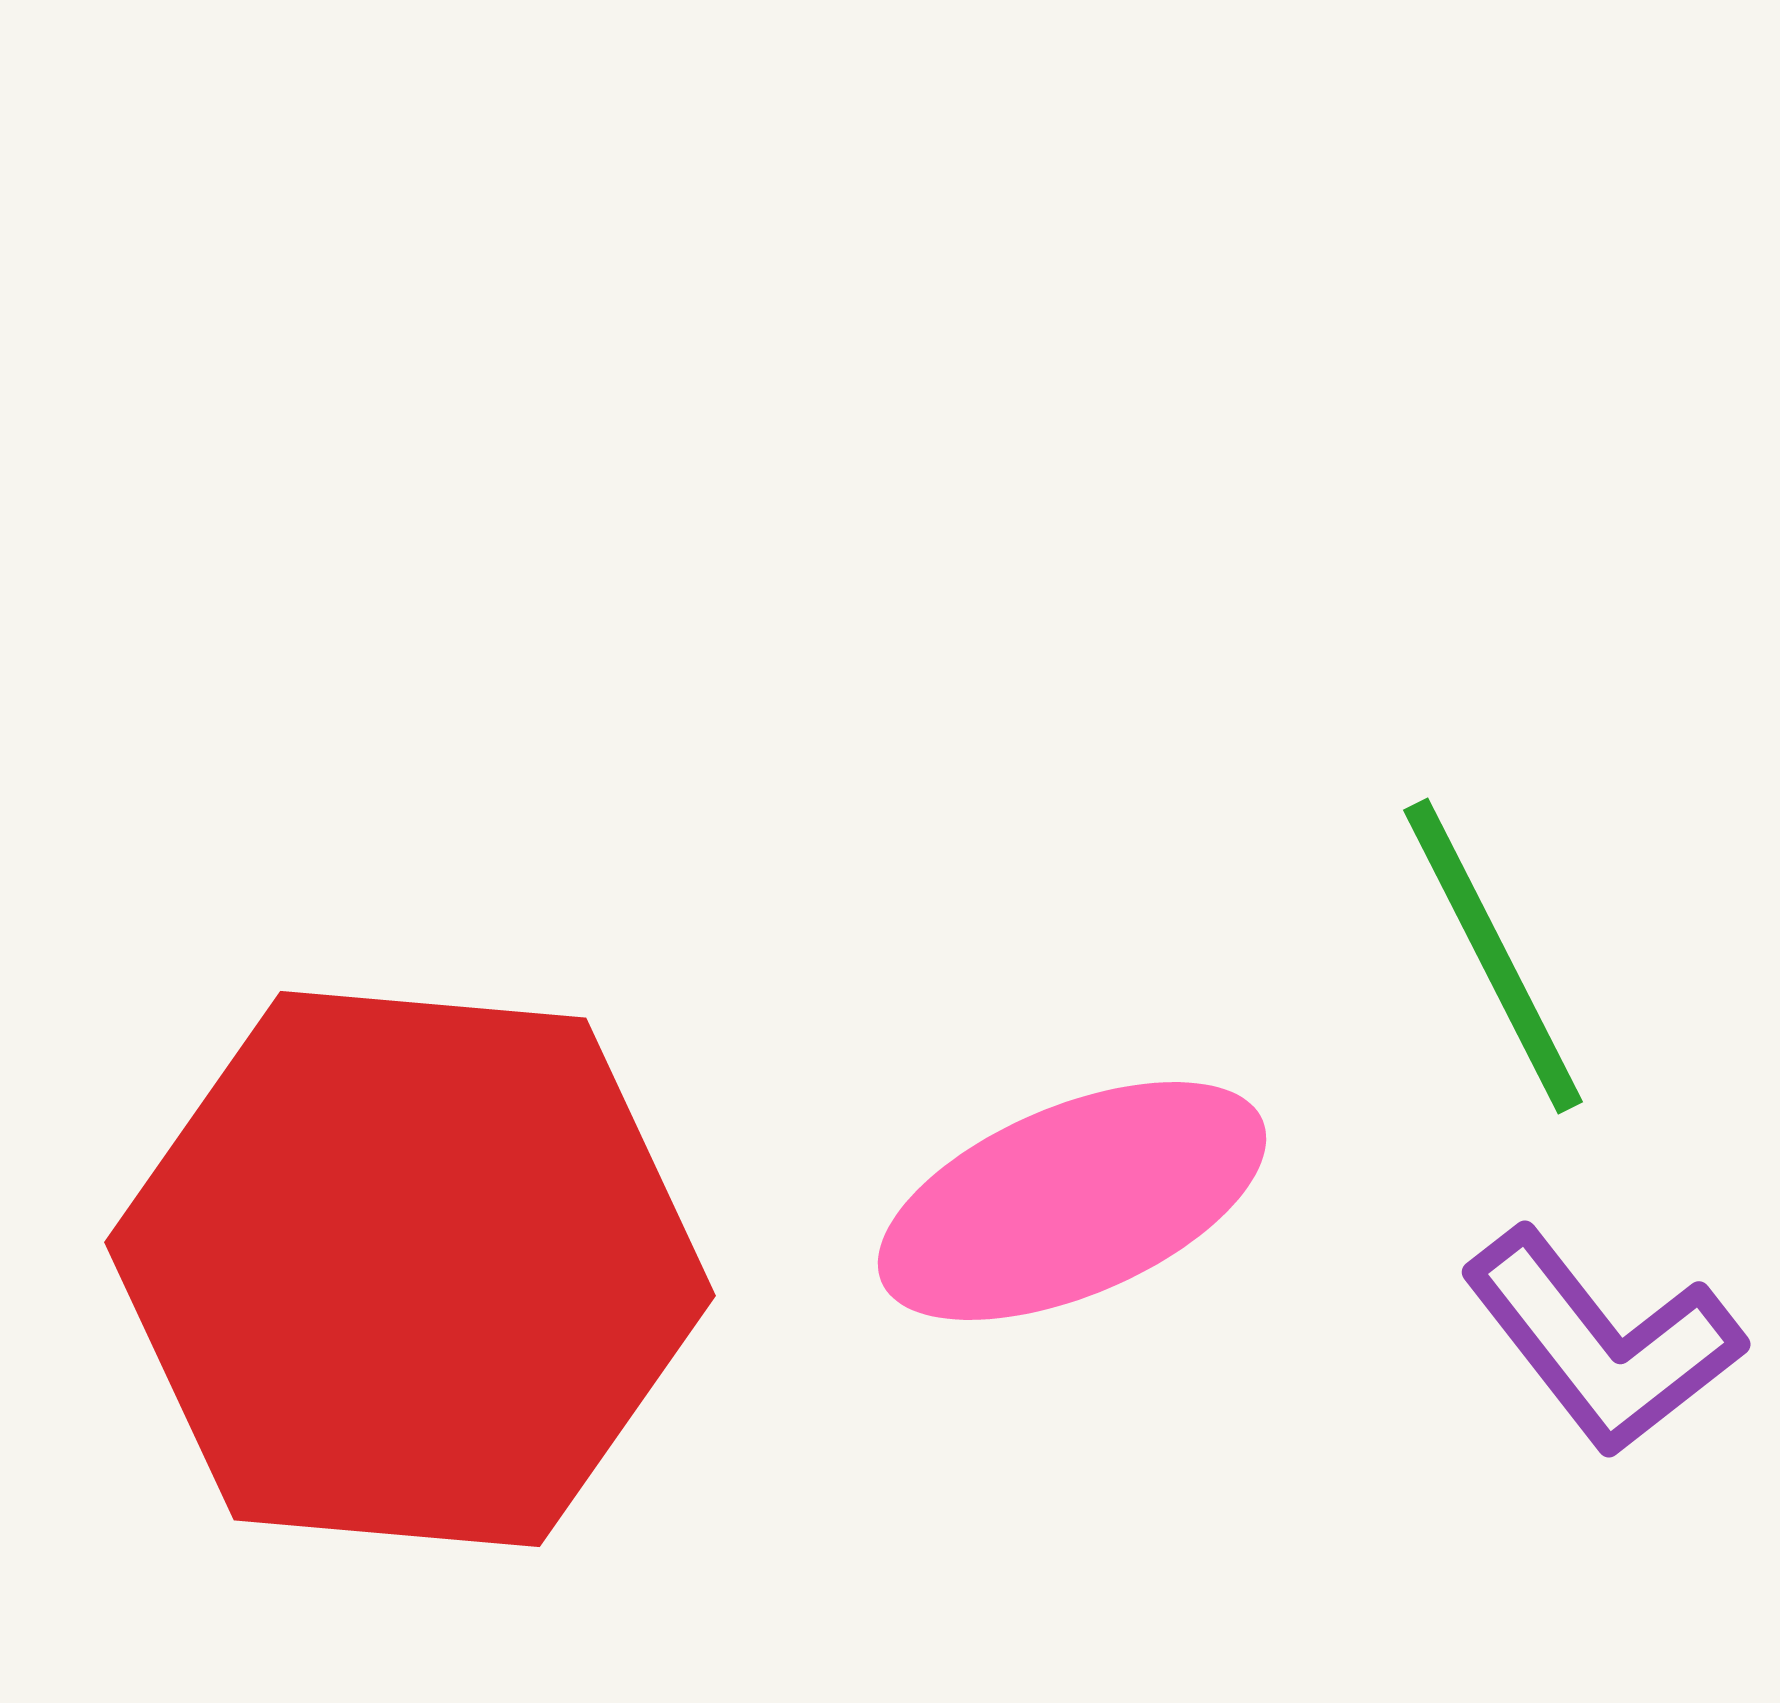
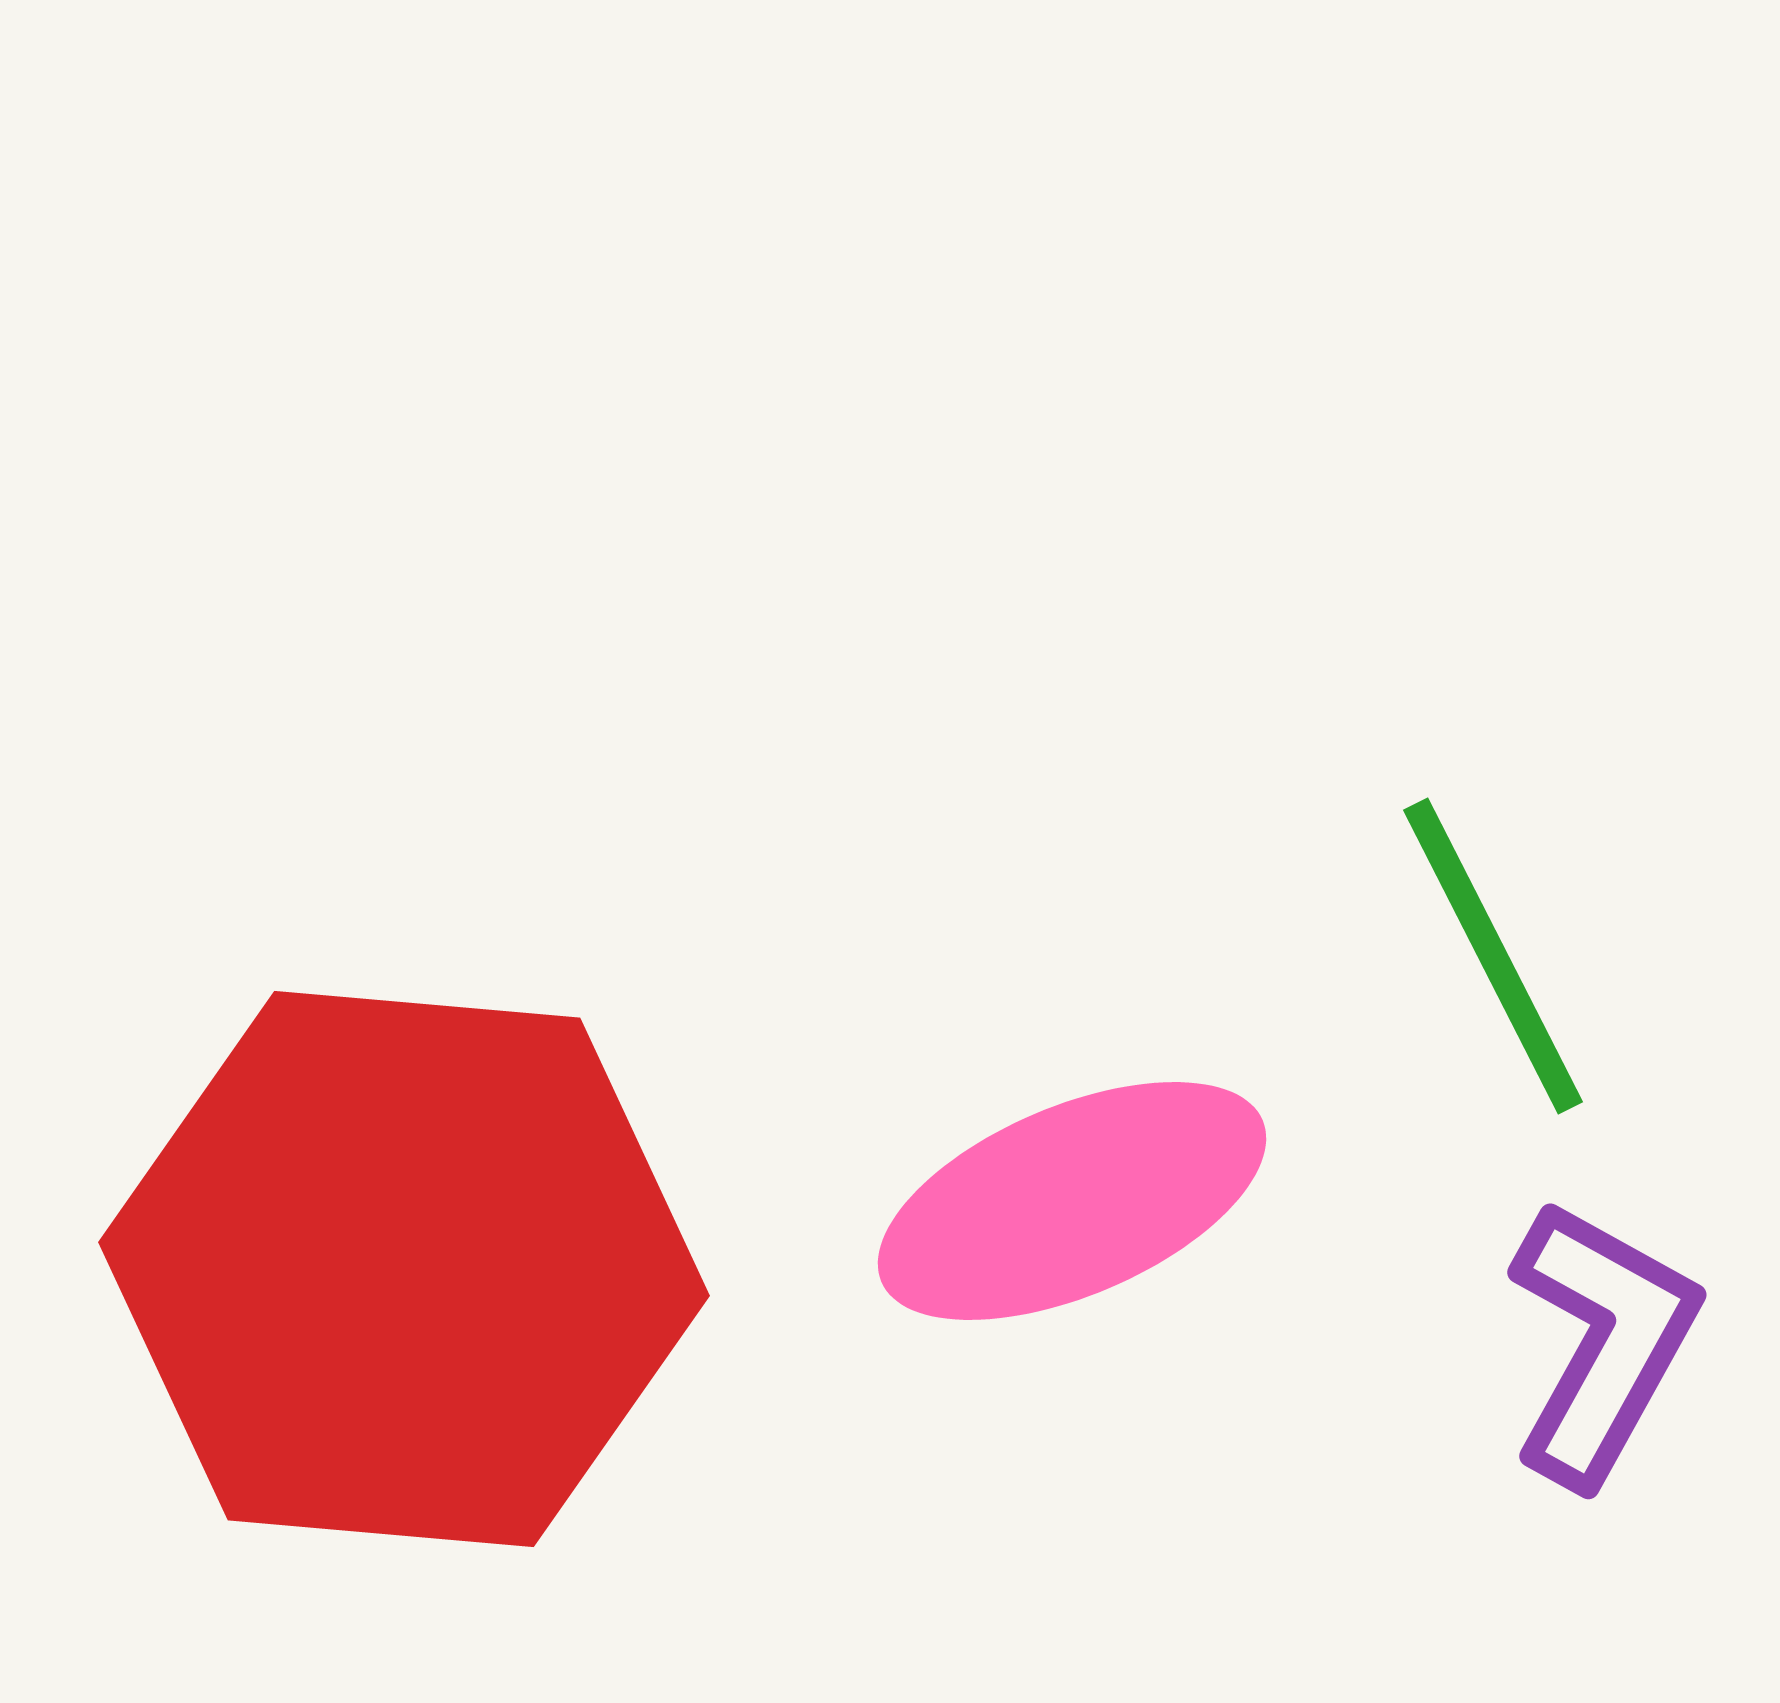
red hexagon: moved 6 px left
purple L-shape: rotated 113 degrees counterclockwise
